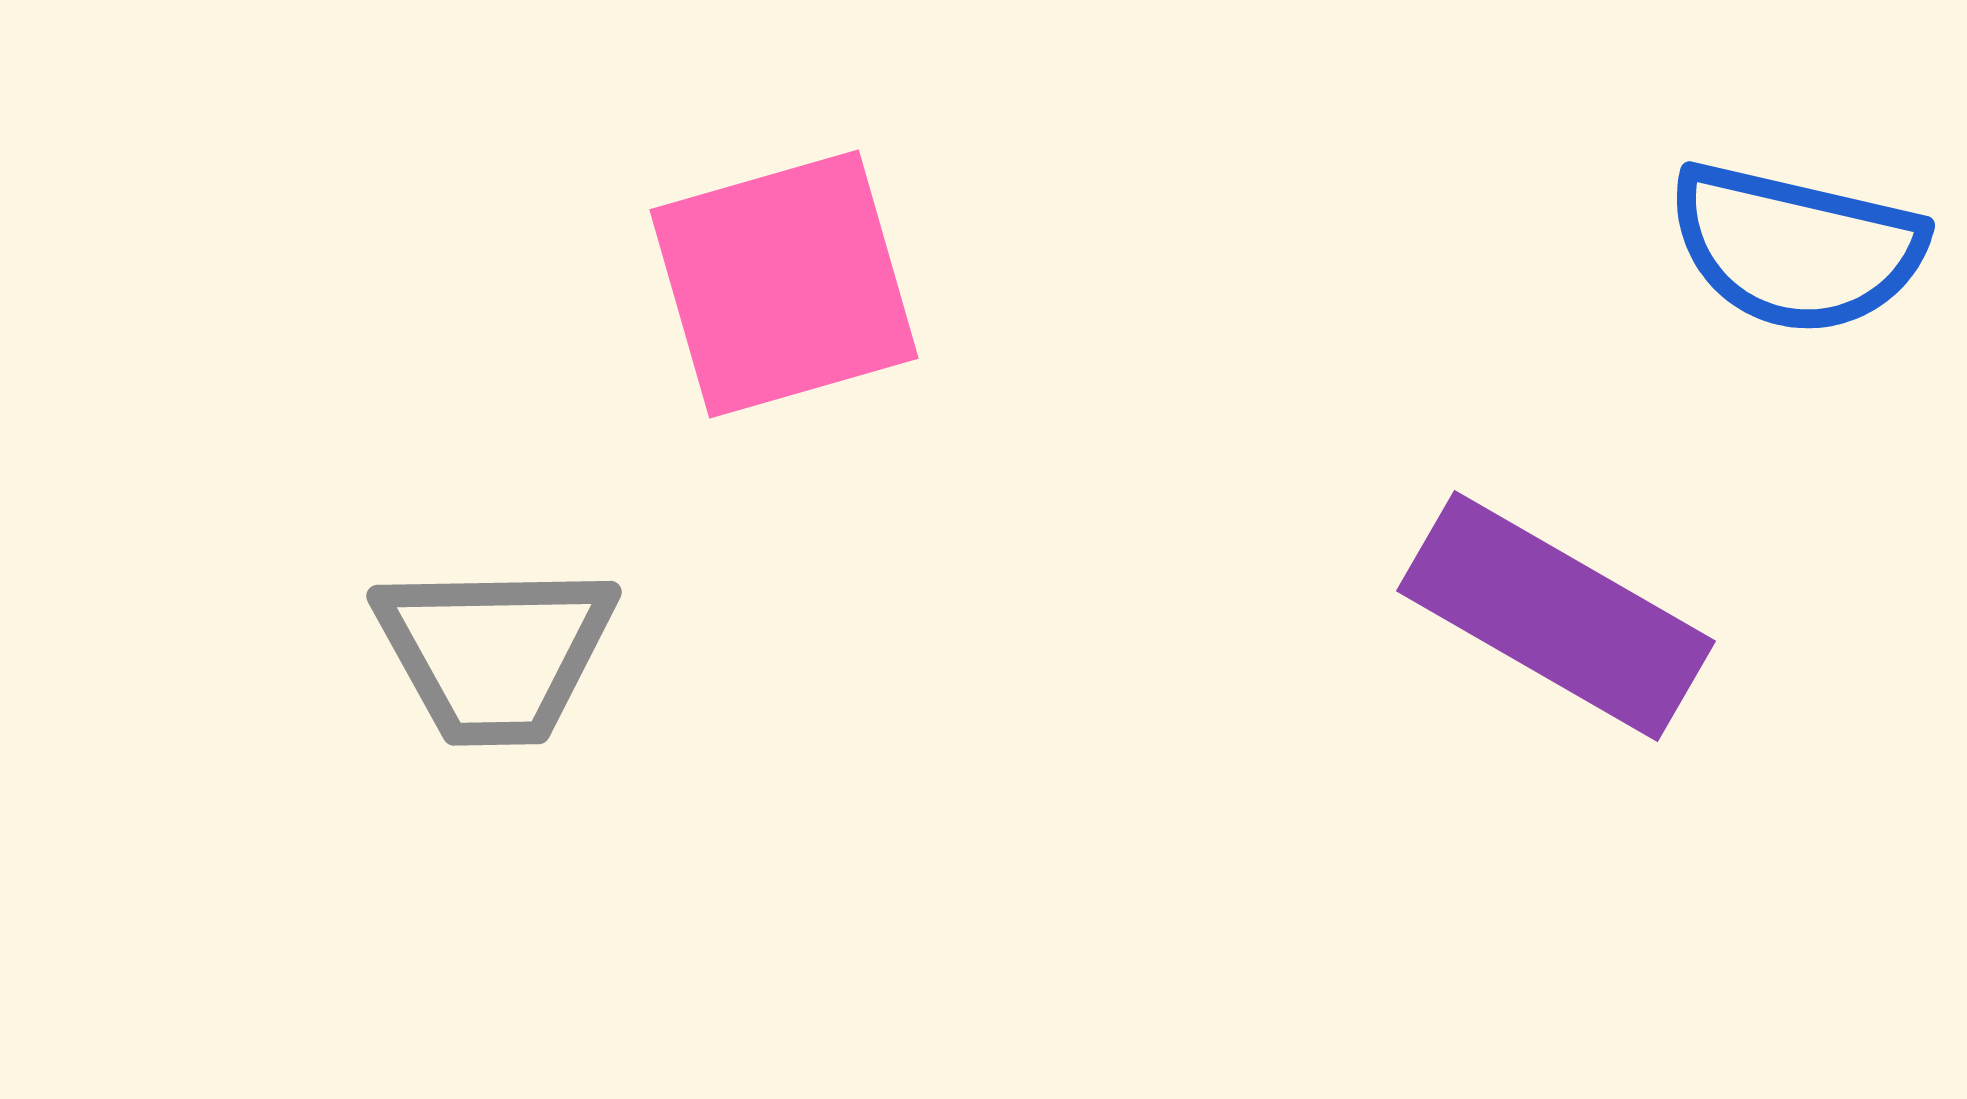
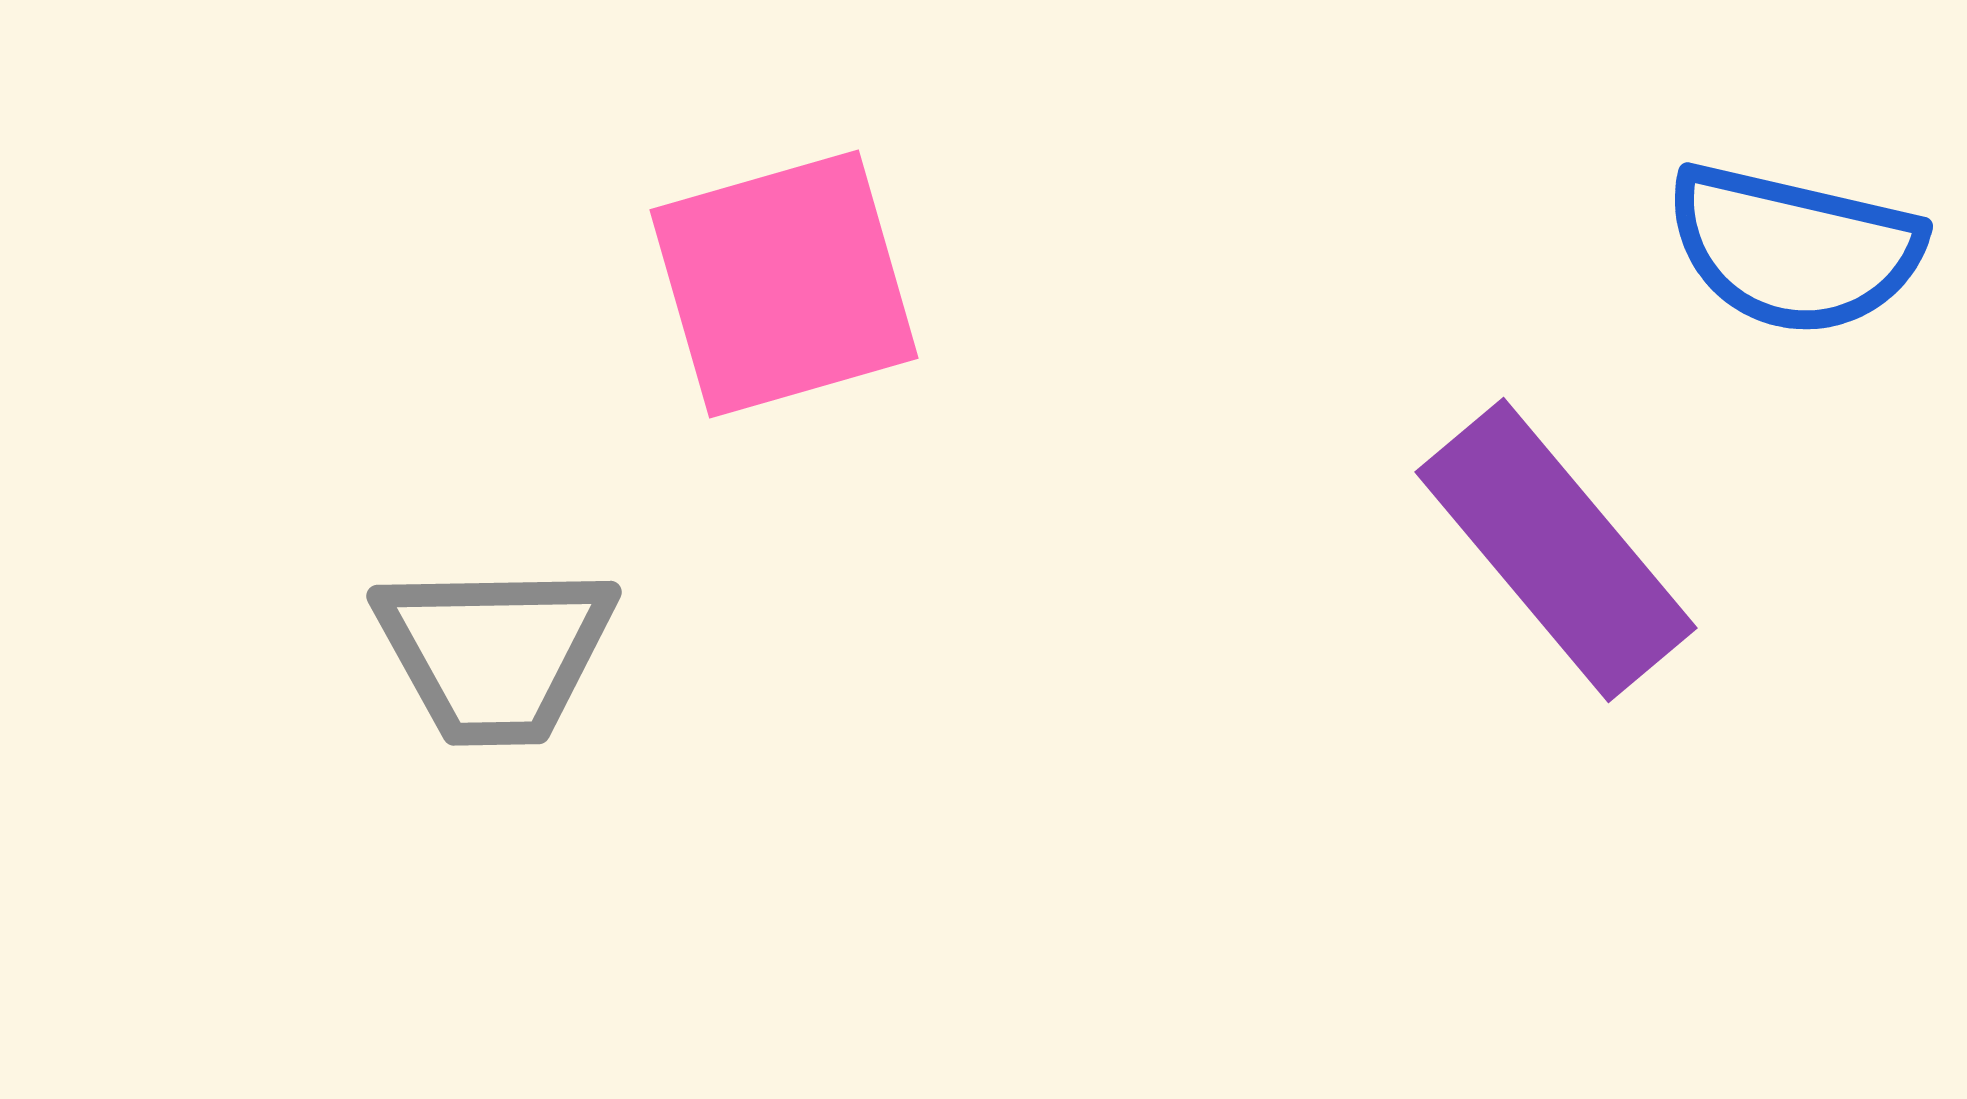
blue semicircle: moved 2 px left, 1 px down
purple rectangle: moved 66 px up; rotated 20 degrees clockwise
